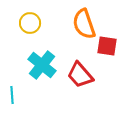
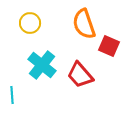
red square: moved 2 px right; rotated 15 degrees clockwise
